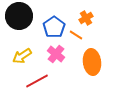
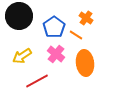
orange cross: rotated 24 degrees counterclockwise
orange ellipse: moved 7 px left, 1 px down
